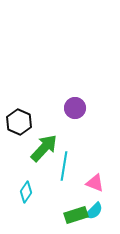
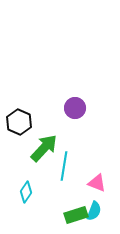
pink triangle: moved 2 px right
cyan semicircle: rotated 24 degrees counterclockwise
